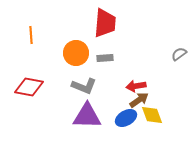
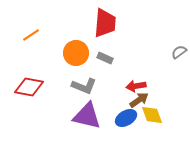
orange line: rotated 60 degrees clockwise
gray semicircle: moved 2 px up
gray rectangle: rotated 28 degrees clockwise
purple triangle: rotated 12 degrees clockwise
